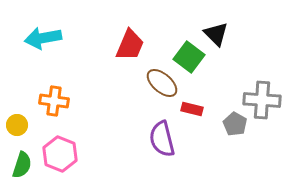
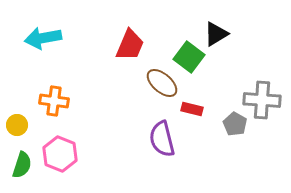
black triangle: rotated 44 degrees clockwise
